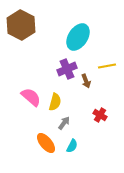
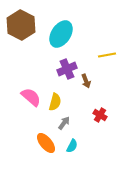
cyan ellipse: moved 17 px left, 3 px up
yellow line: moved 11 px up
